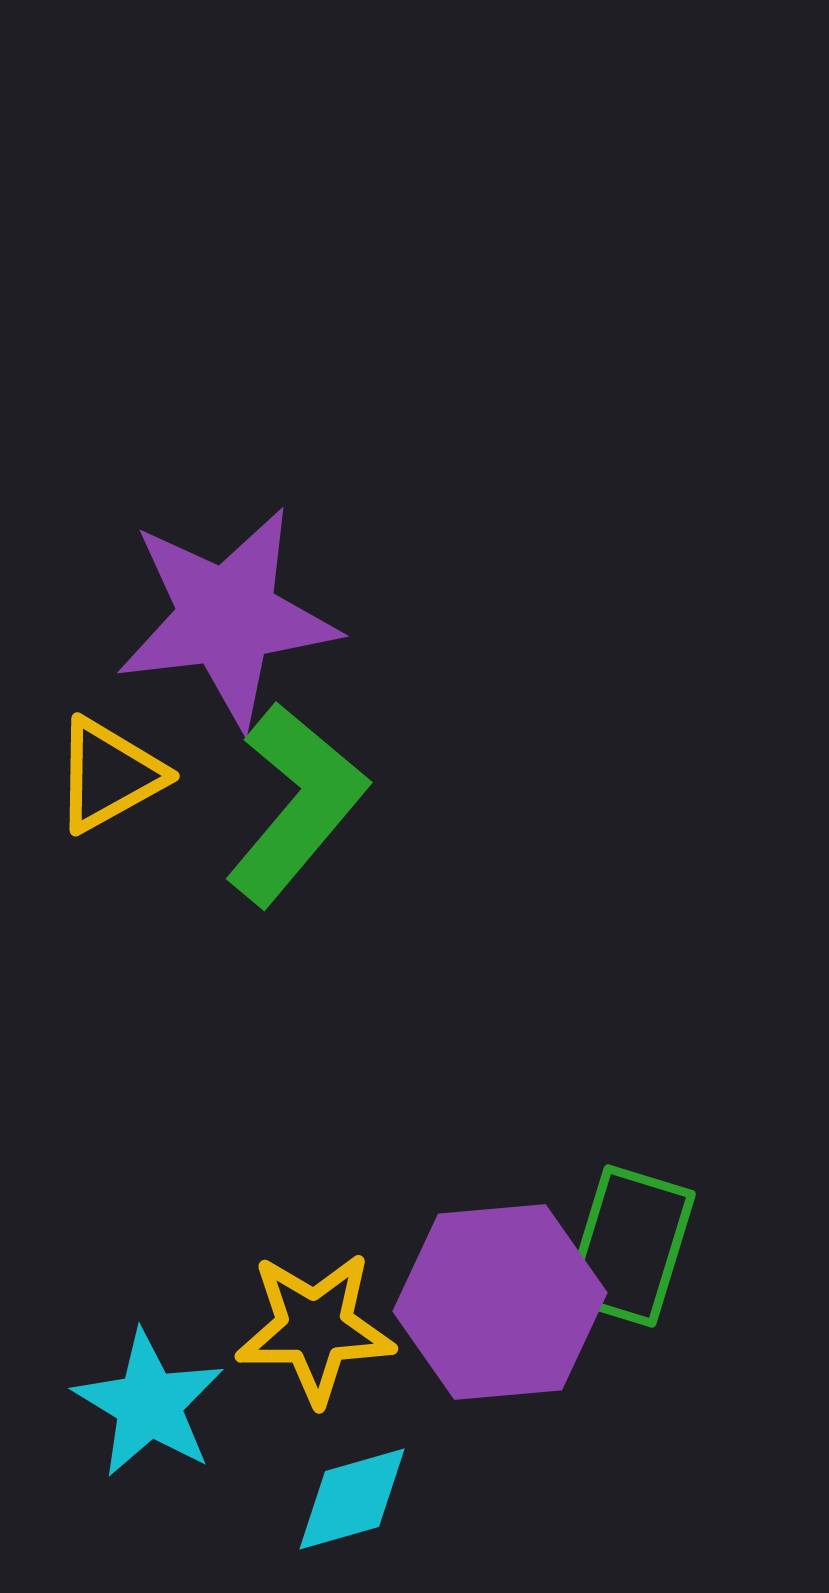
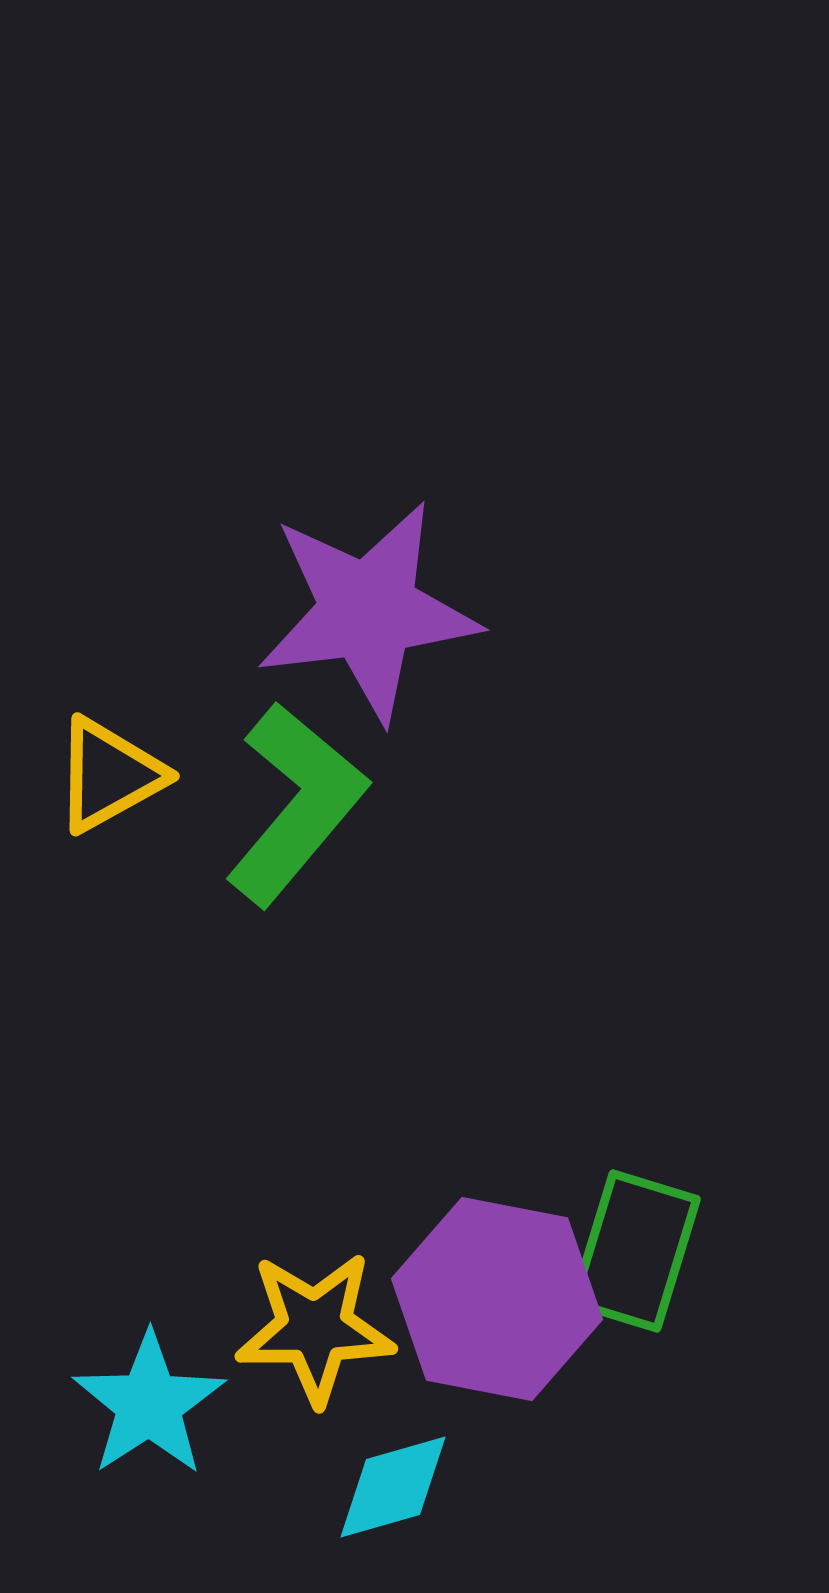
purple star: moved 141 px right, 6 px up
green rectangle: moved 5 px right, 5 px down
purple hexagon: moved 3 px left, 3 px up; rotated 16 degrees clockwise
cyan star: rotated 8 degrees clockwise
cyan diamond: moved 41 px right, 12 px up
